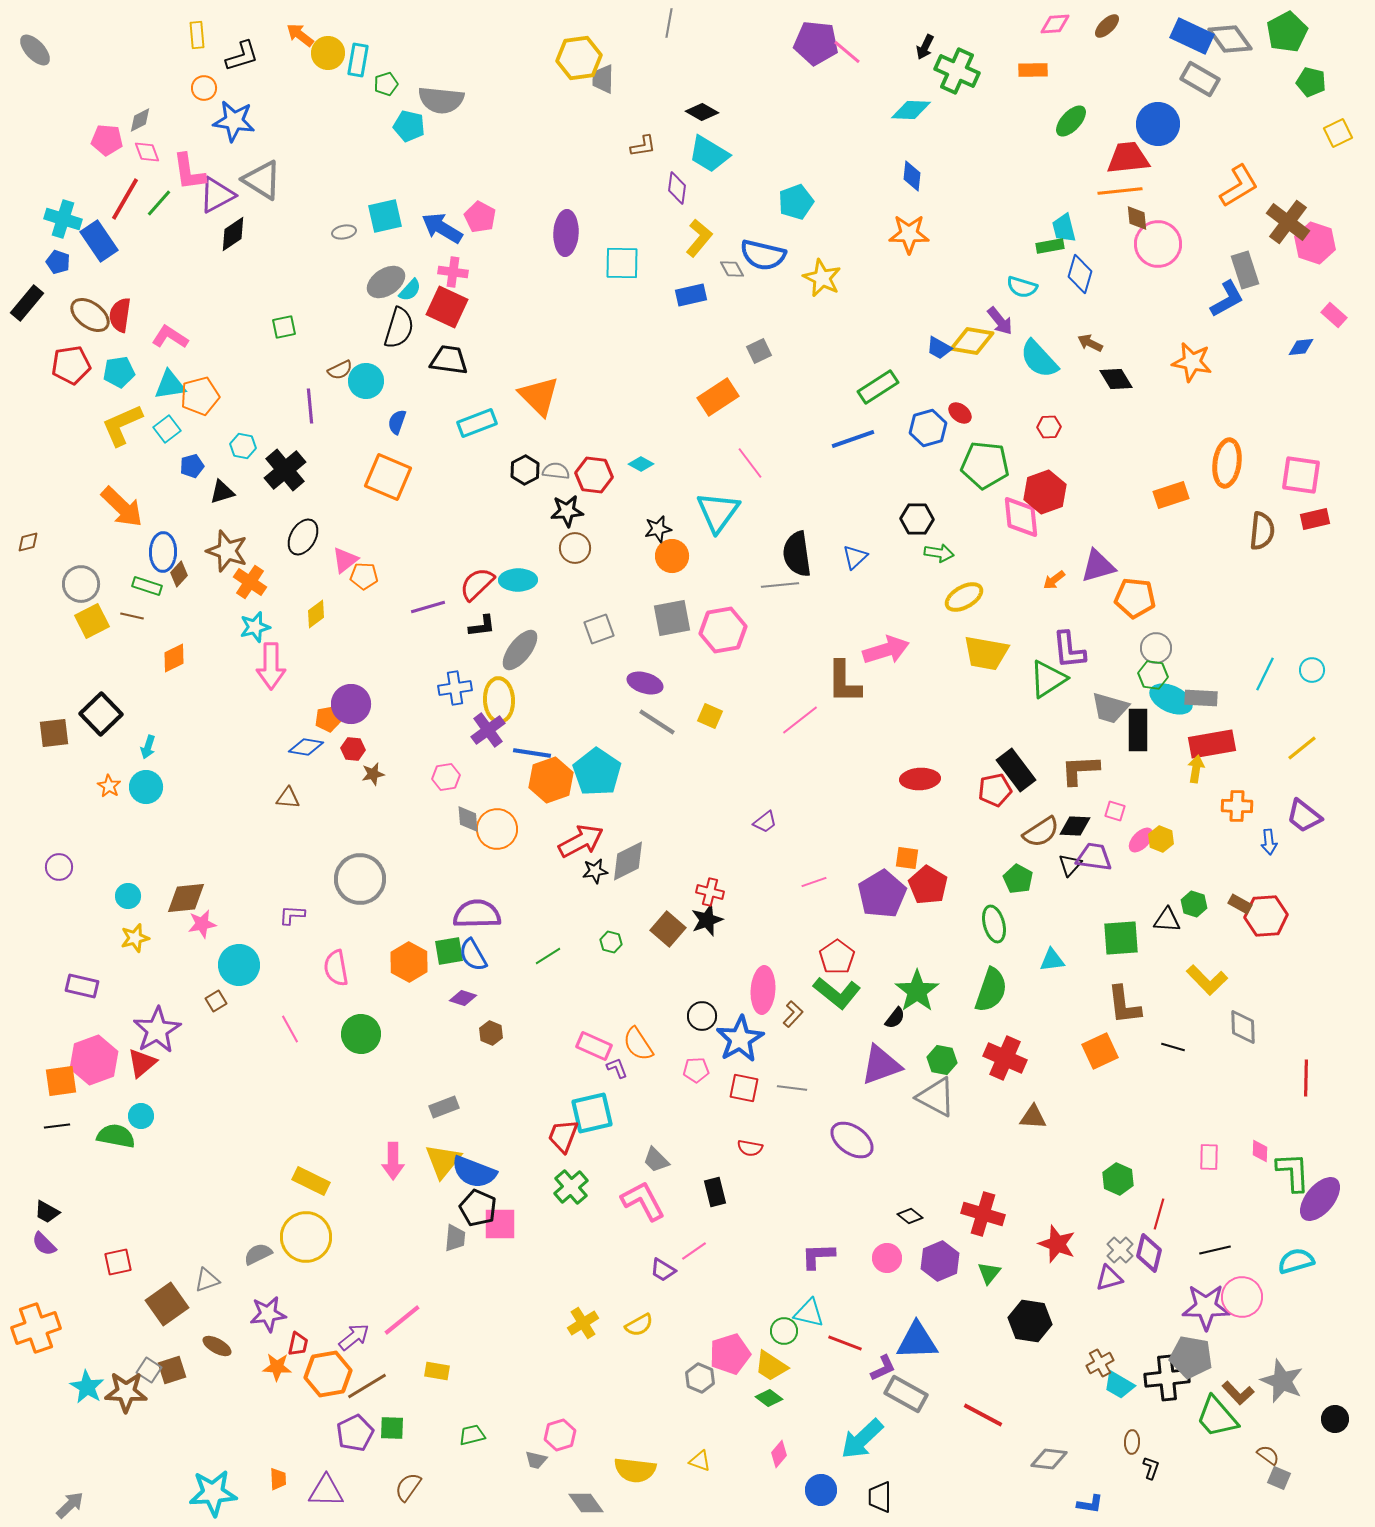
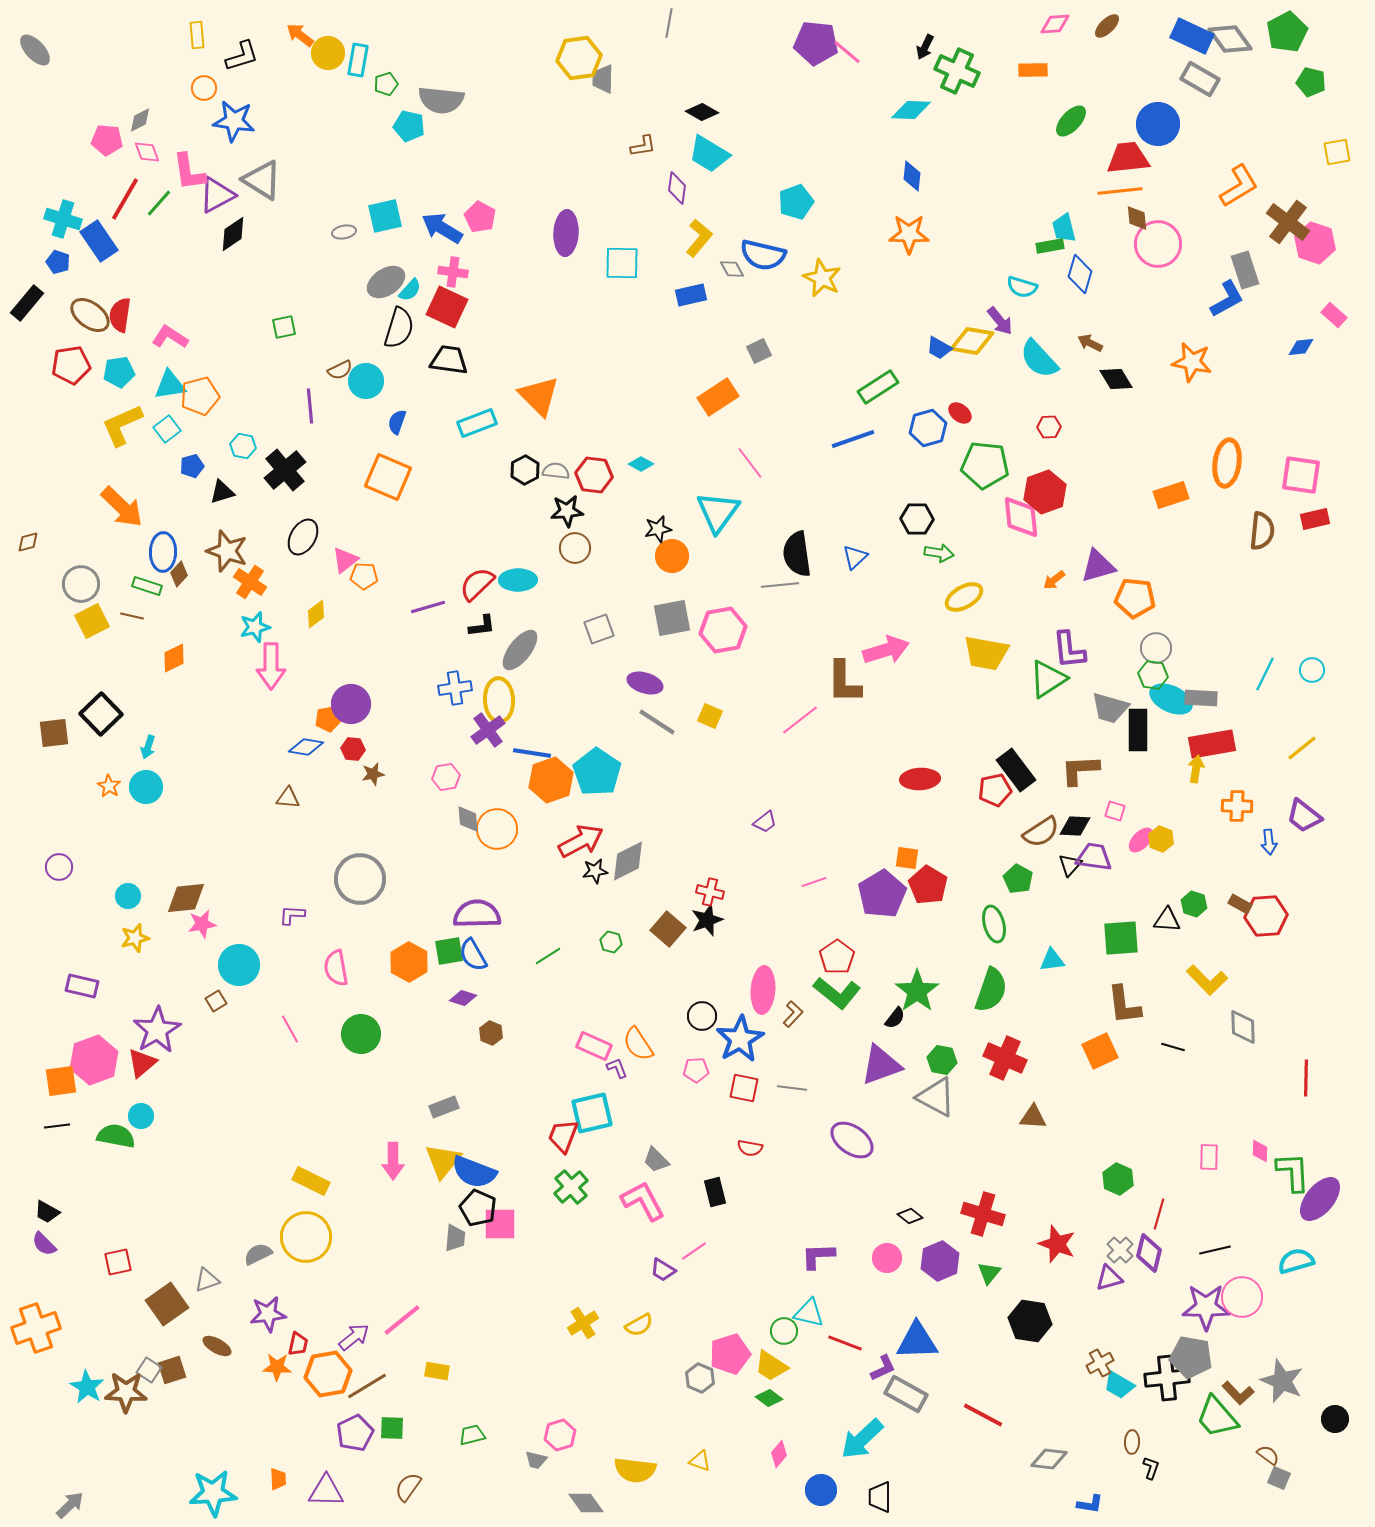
yellow square at (1338, 133): moved 1 px left, 19 px down; rotated 16 degrees clockwise
